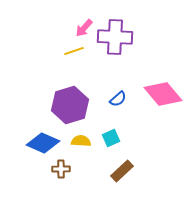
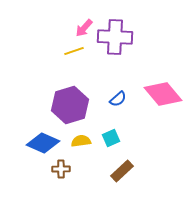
yellow semicircle: rotated 12 degrees counterclockwise
